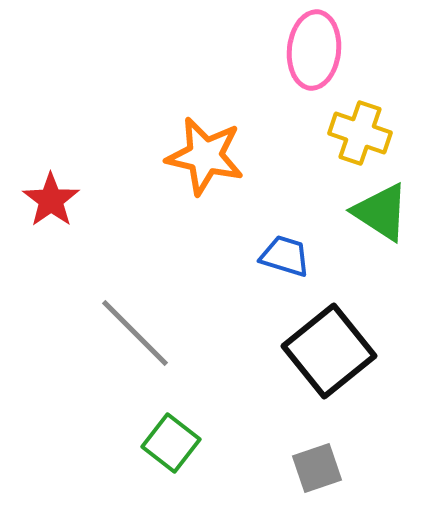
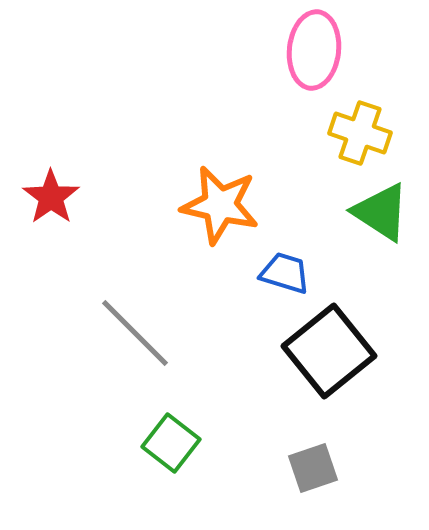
orange star: moved 15 px right, 49 px down
red star: moved 3 px up
blue trapezoid: moved 17 px down
gray square: moved 4 px left
